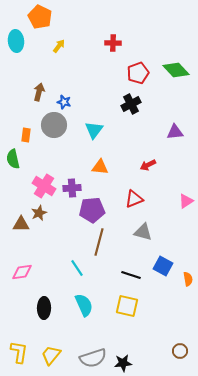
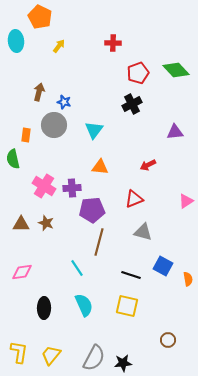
black cross: moved 1 px right
brown star: moved 7 px right, 10 px down; rotated 28 degrees counterclockwise
brown circle: moved 12 px left, 11 px up
gray semicircle: moved 1 px right; rotated 44 degrees counterclockwise
